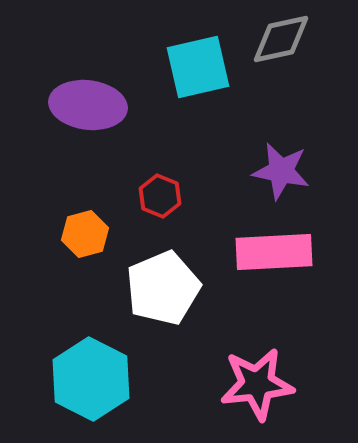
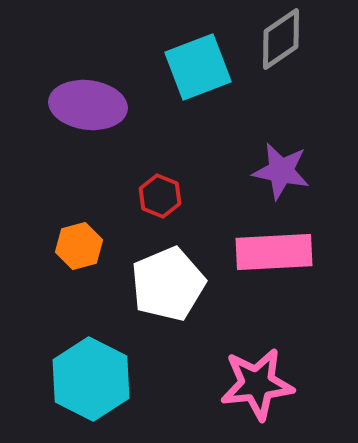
gray diamond: rotated 22 degrees counterclockwise
cyan square: rotated 8 degrees counterclockwise
orange hexagon: moved 6 px left, 12 px down
white pentagon: moved 5 px right, 4 px up
